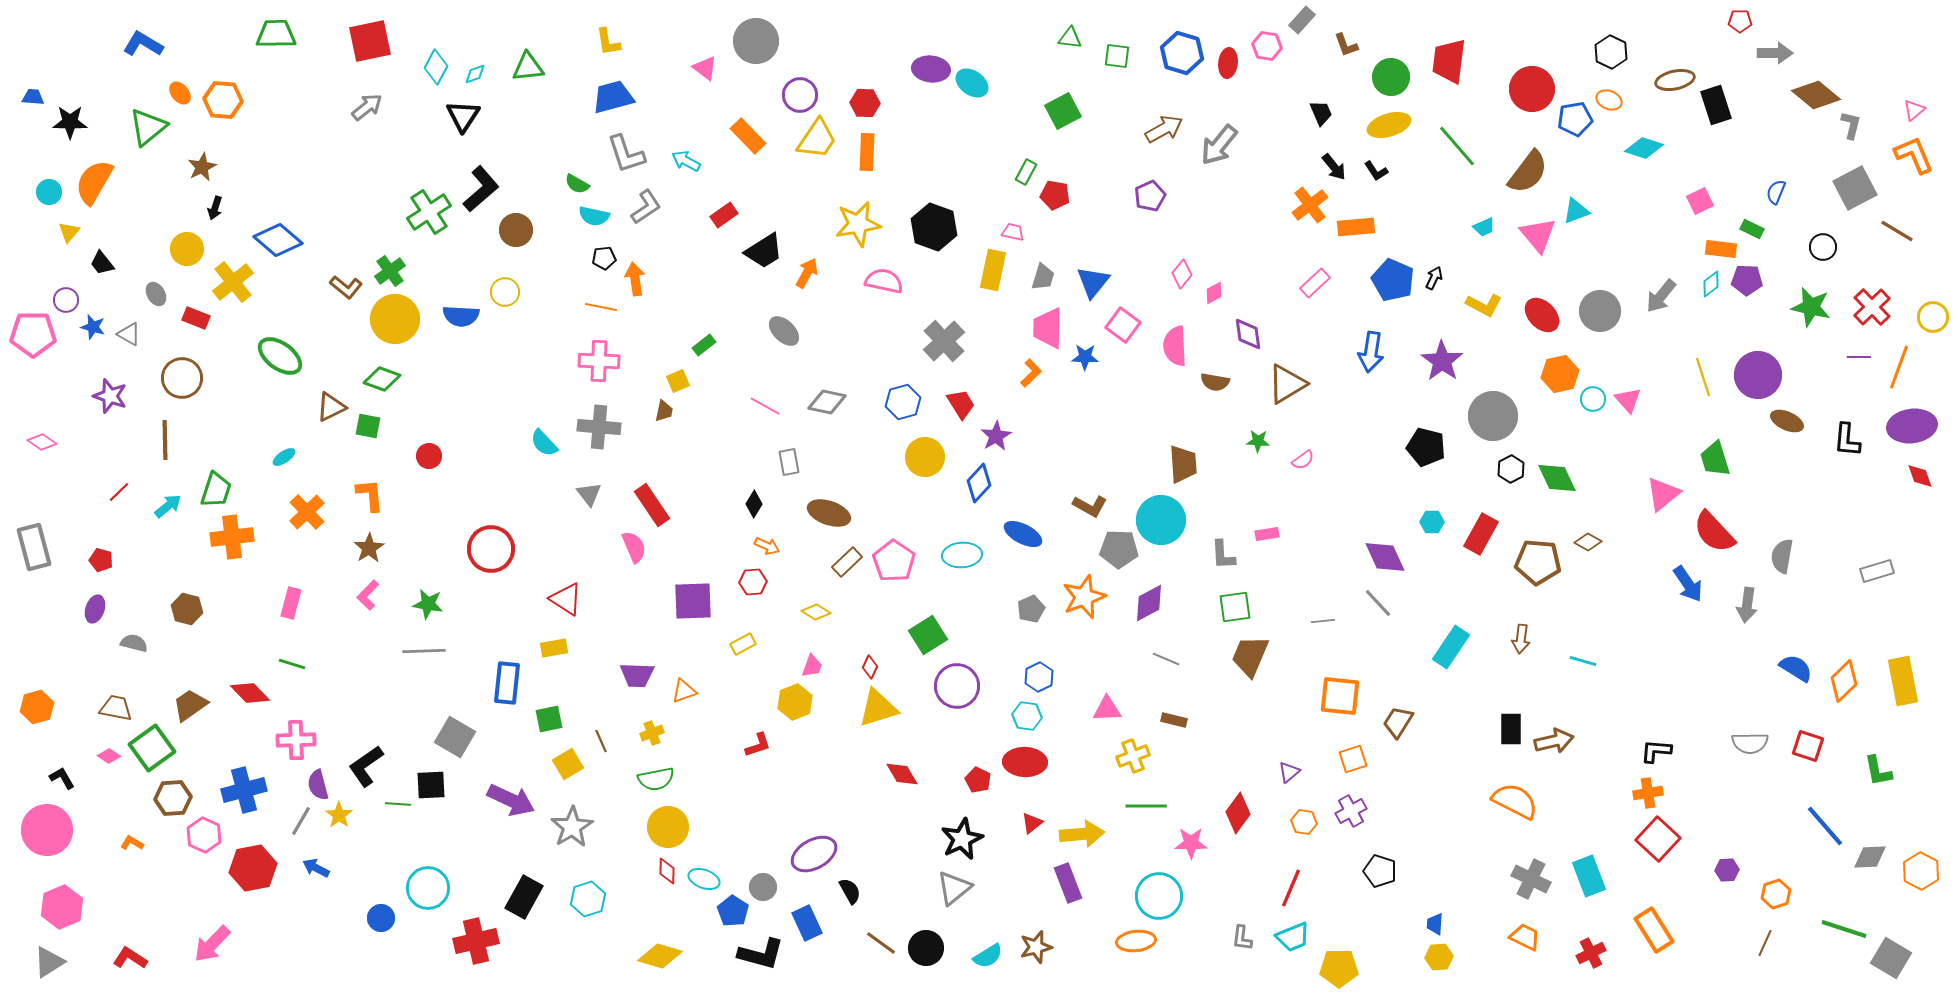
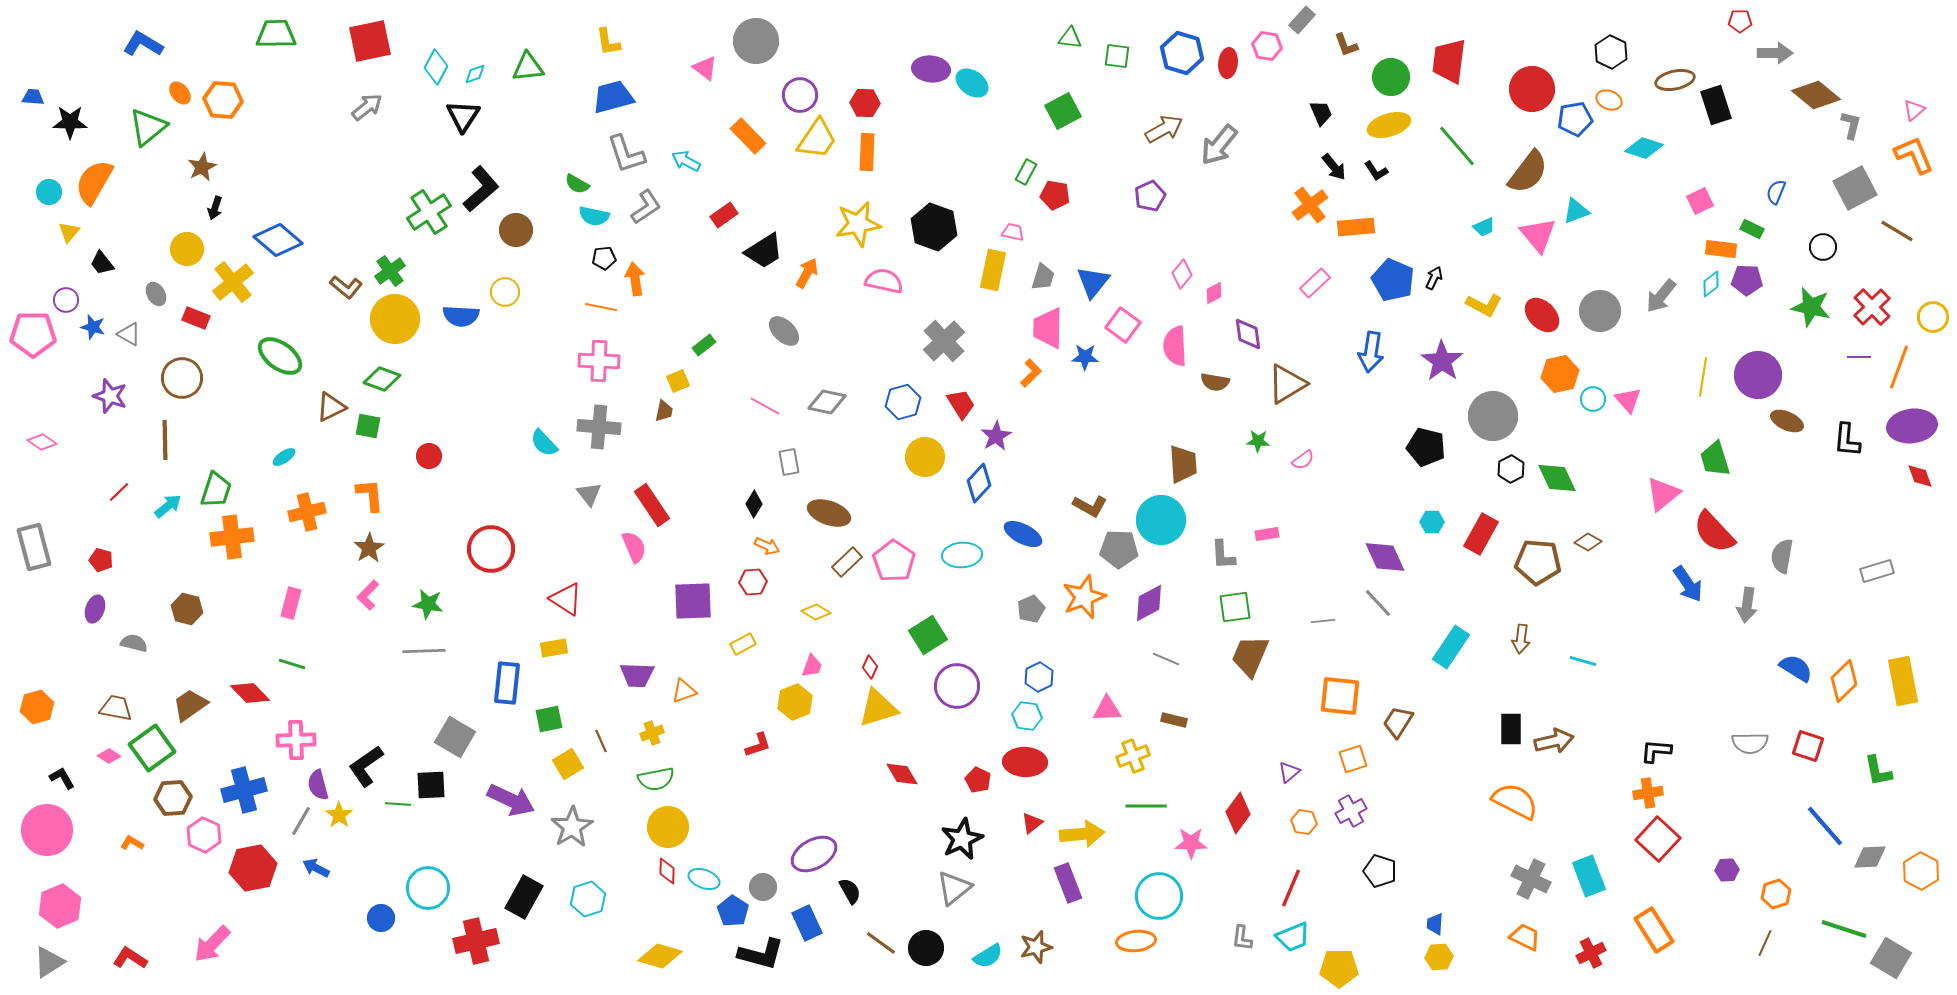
yellow line at (1703, 377): rotated 27 degrees clockwise
orange cross at (307, 512): rotated 30 degrees clockwise
pink hexagon at (62, 907): moved 2 px left, 1 px up
